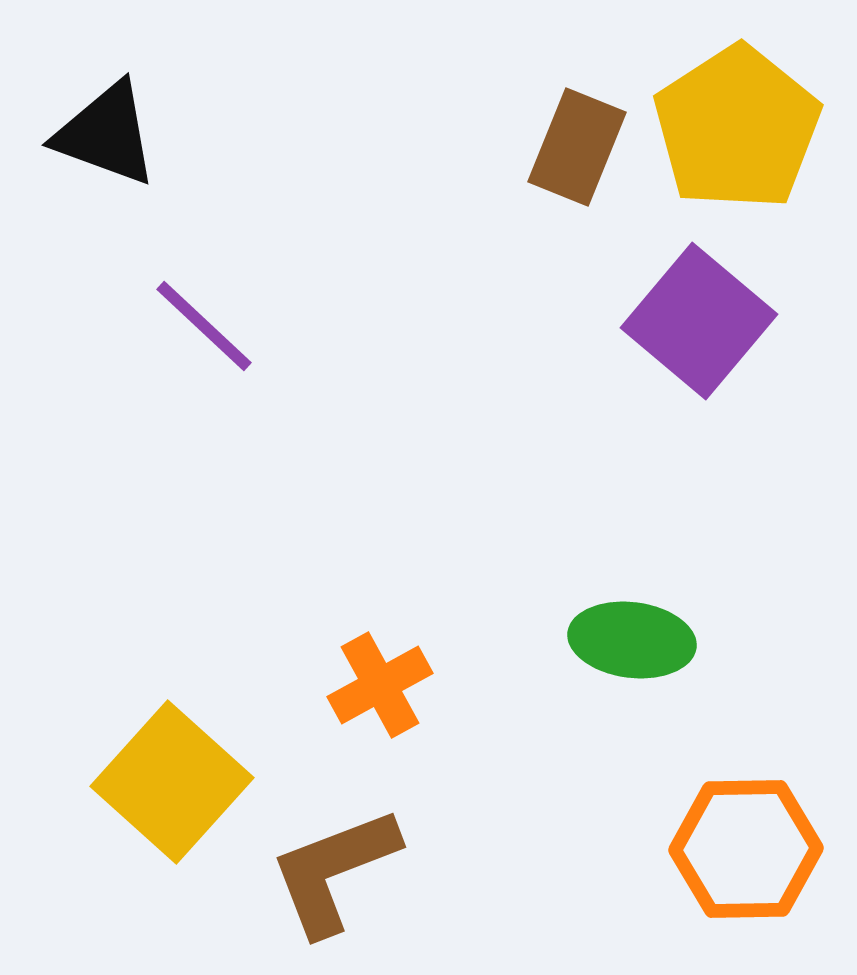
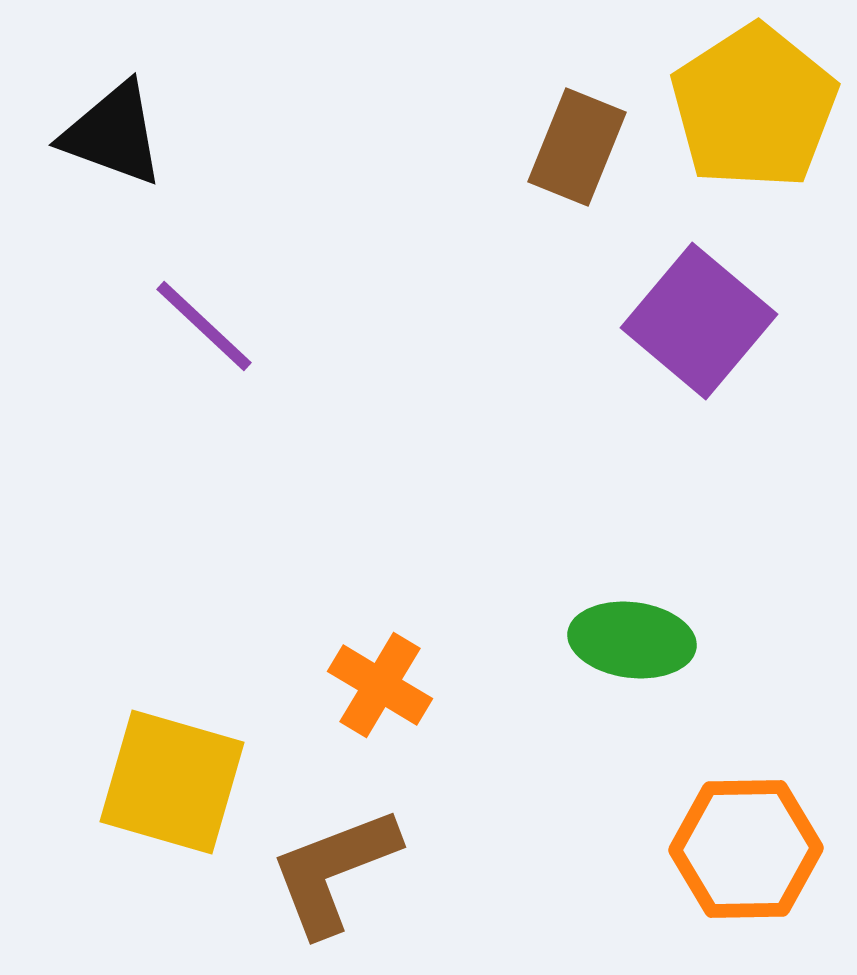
yellow pentagon: moved 17 px right, 21 px up
black triangle: moved 7 px right
orange cross: rotated 30 degrees counterclockwise
yellow square: rotated 26 degrees counterclockwise
